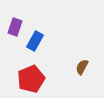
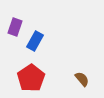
brown semicircle: moved 12 px down; rotated 112 degrees clockwise
red pentagon: moved 1 px up; rotated 12 degrees counterclockwise
